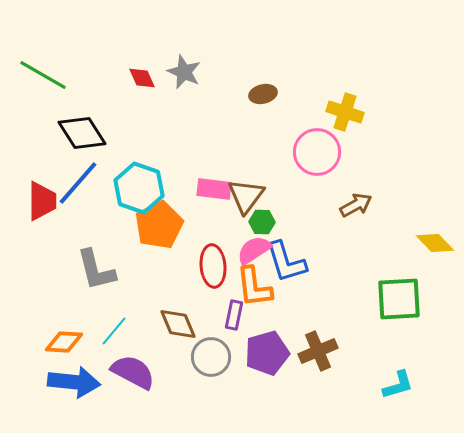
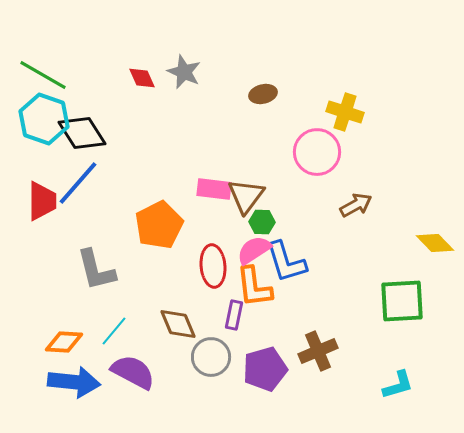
cyan hexagon: moved 95 px left, 69 px up
green square: moved 3 px right, 2 px down
purple pentagon: moved 2 px left, 16 px down
